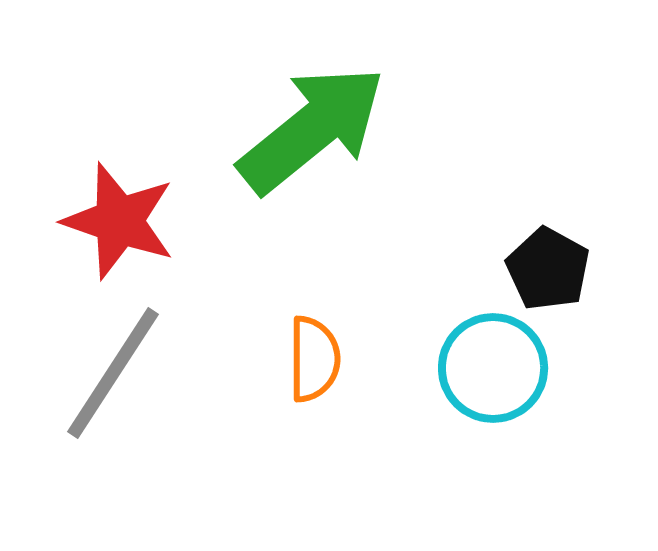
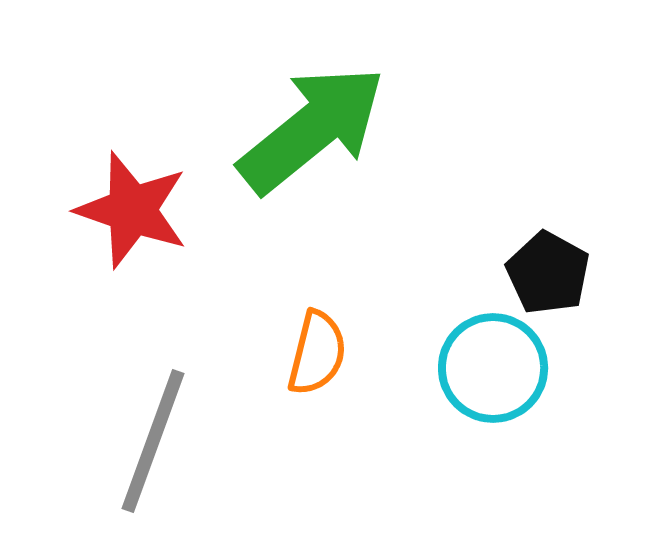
red star: moved 13 px right, 11 px up
black pentagon: moved 4 px down
orange semicircle: moved 3 px right, 6 px up; rotated 14 degrees clockwise
gray line: moved 40 px right, 68 px down; rotated 13 degrees counterclockwise
